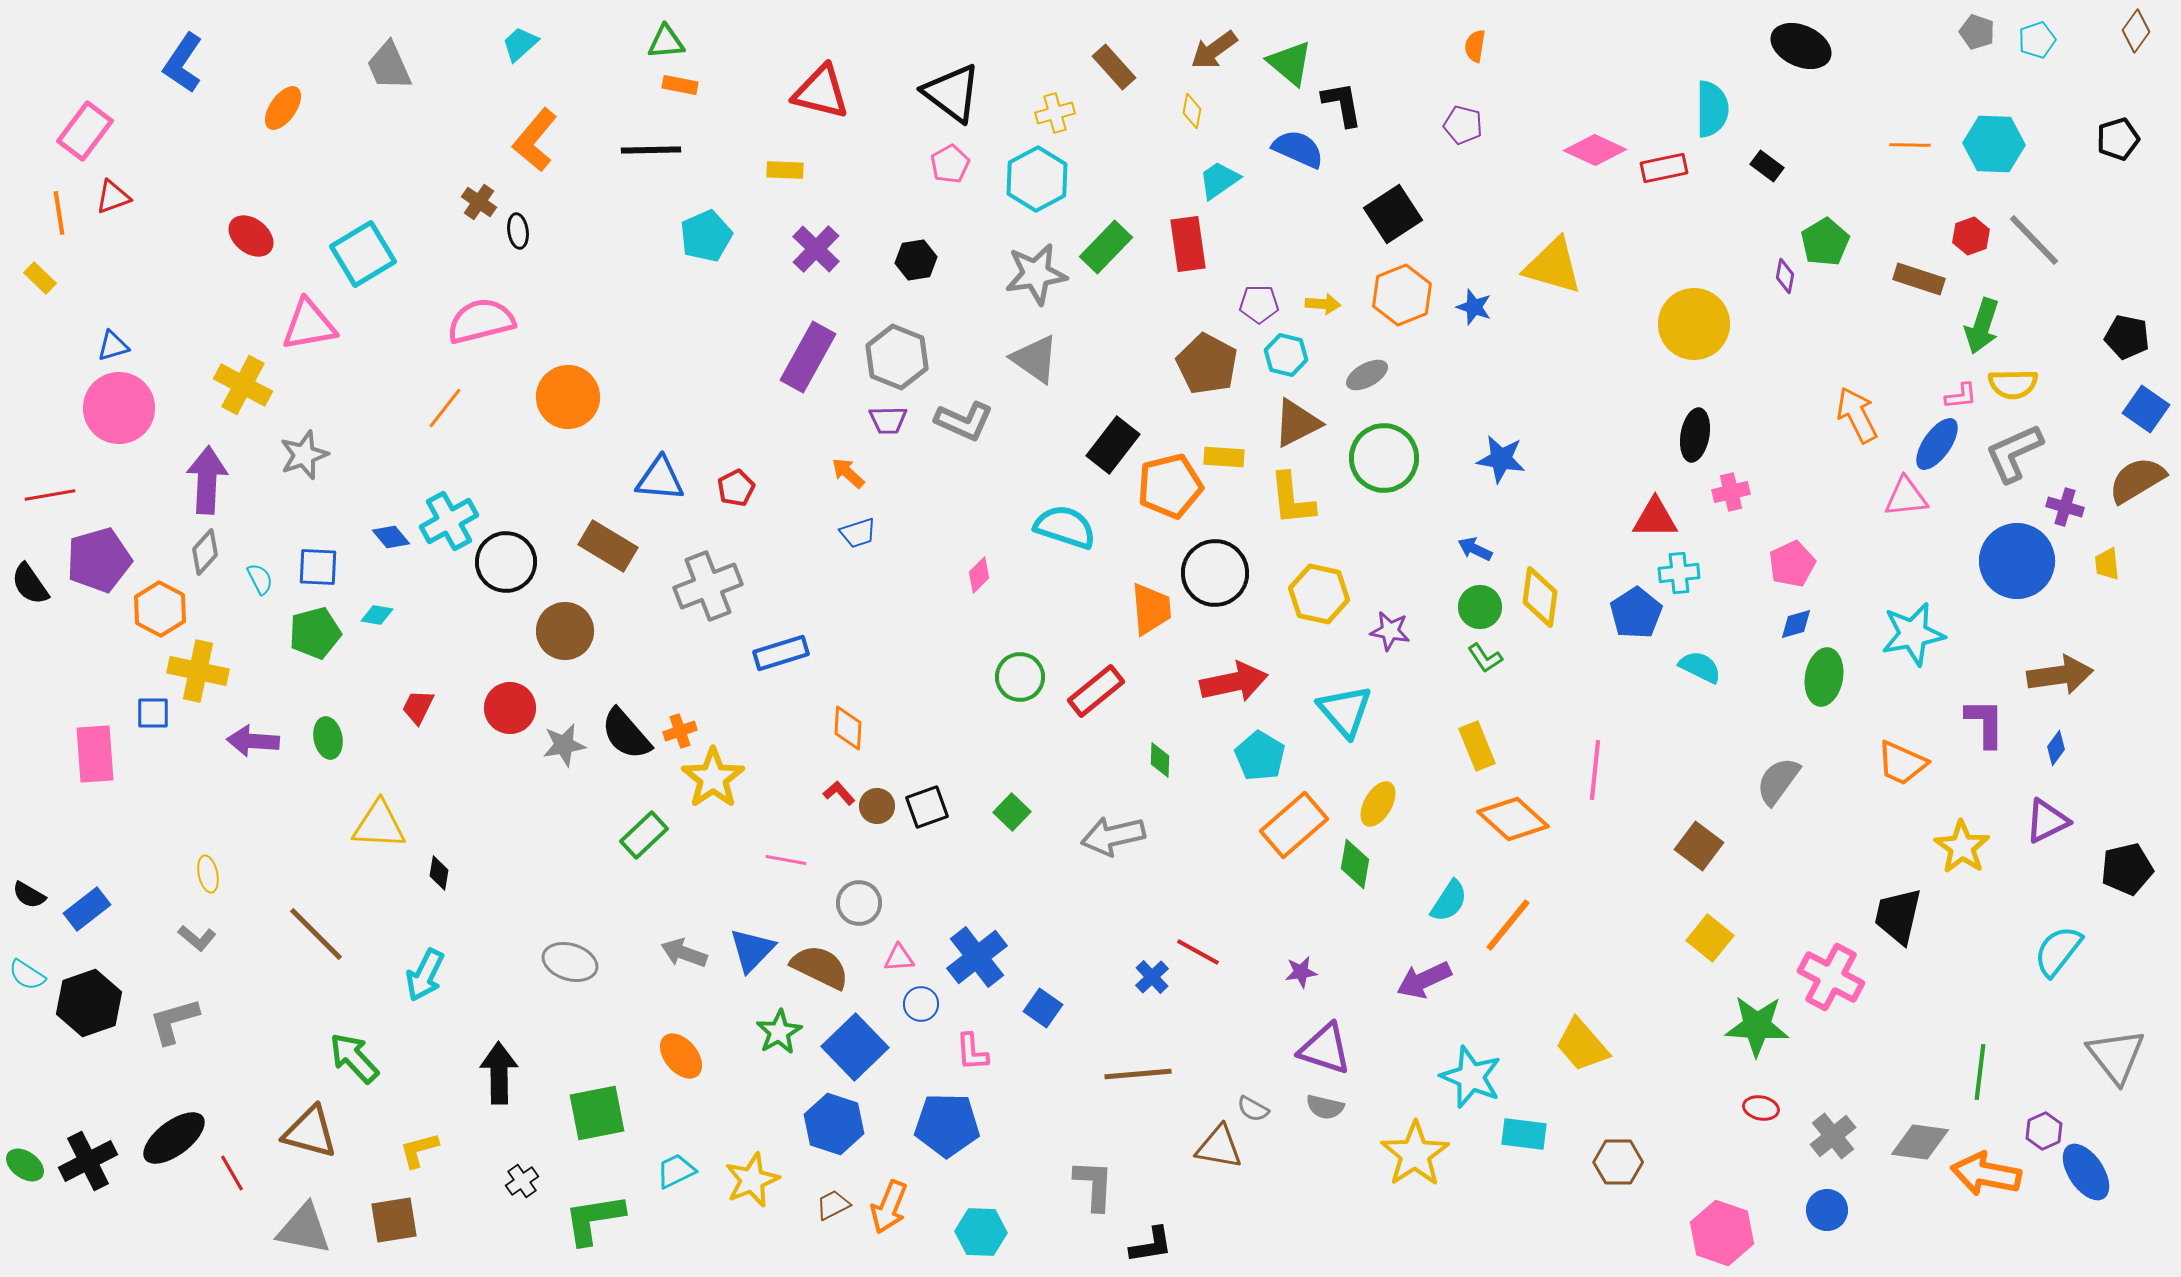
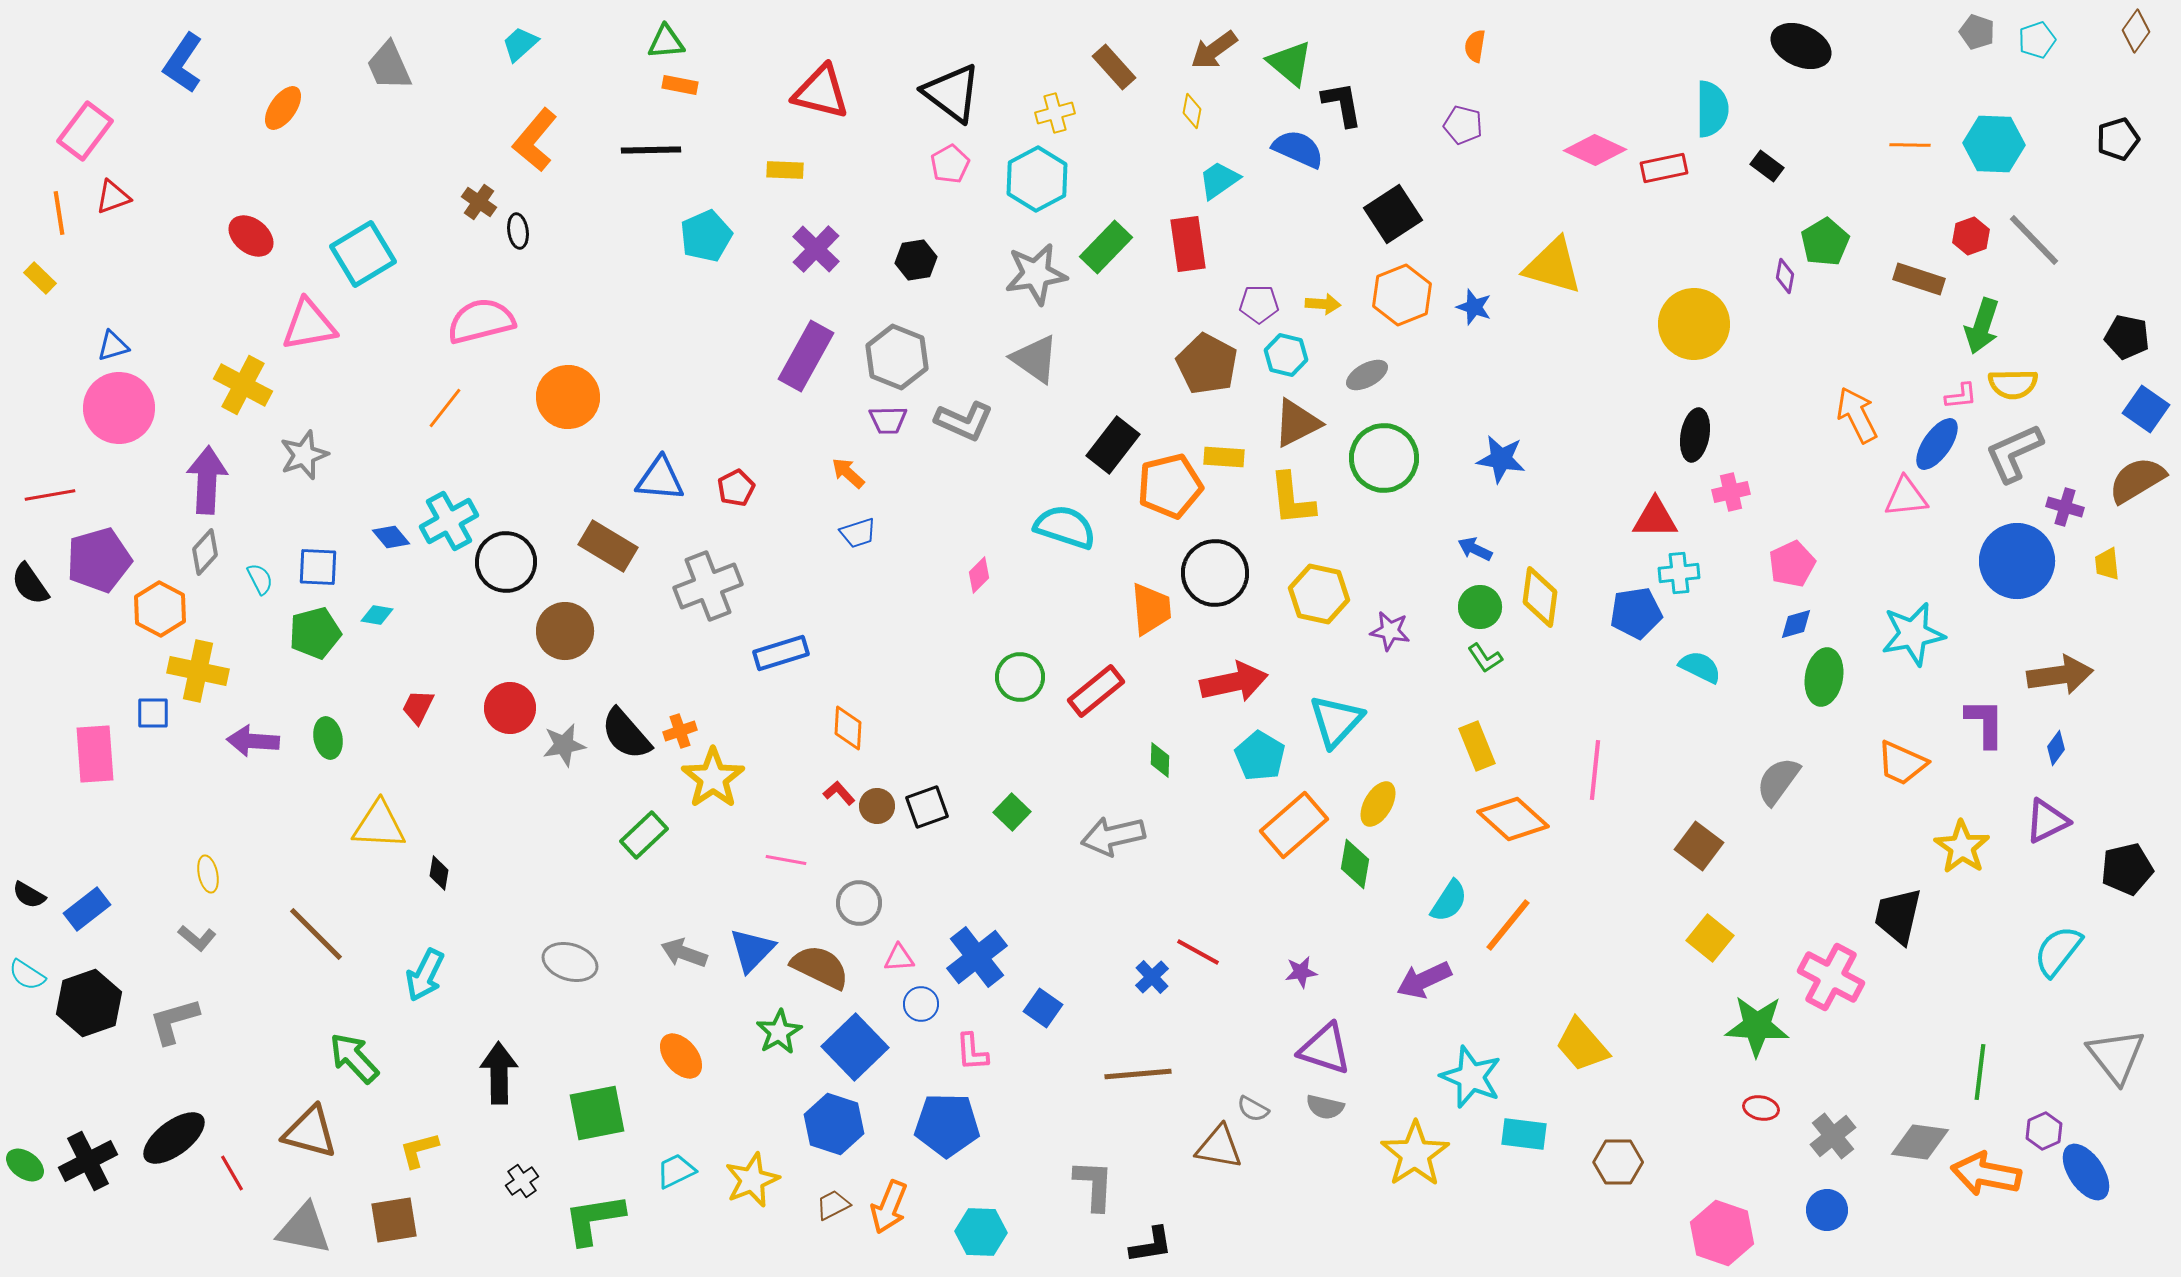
purple rectangle at (808, 357): moved 2 px left, 1 px up
blue pentagon at (1636, 613): rotated 24 degrees clockwise
cyan triangle at (1345, 711): moved 9 px left, 10 px down; rotated 24 degrees clockwise
